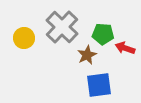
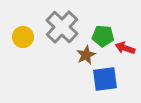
green pentagon: moved 2 px down
yellow circle: moved 1 px left, 1 px up
brown star: moved 1 px left
blue square: moved 6 px right, 6 px up
